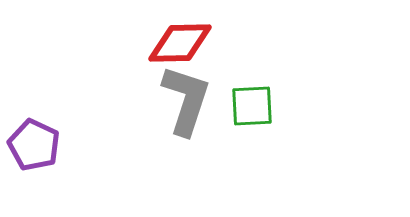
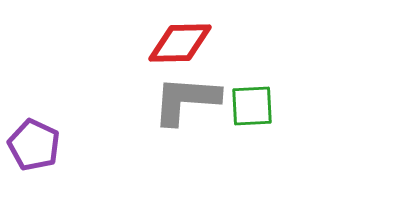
gray L-shape: rotated 104 degrees counterclockwise
